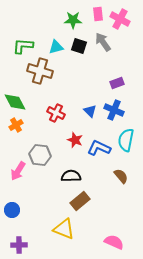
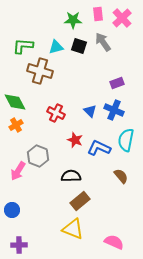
pink cross: moved 2 px right, 1 px up; rotated 18 degrees clockwise
gray hexagon: moved 2 px left, 1 px down; rotated 15 degrees clockwise
yellow triangle: moved 9 px right
